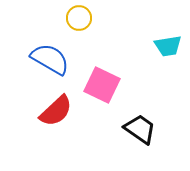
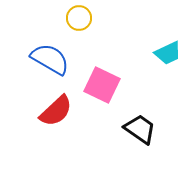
cyan trapezoid: moved 7 px down; rotated 16 degrees counterclockwise
